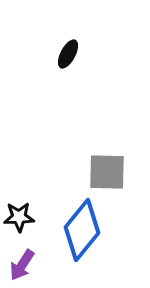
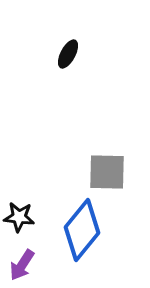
black star: rotated 8 degrees clockwise
